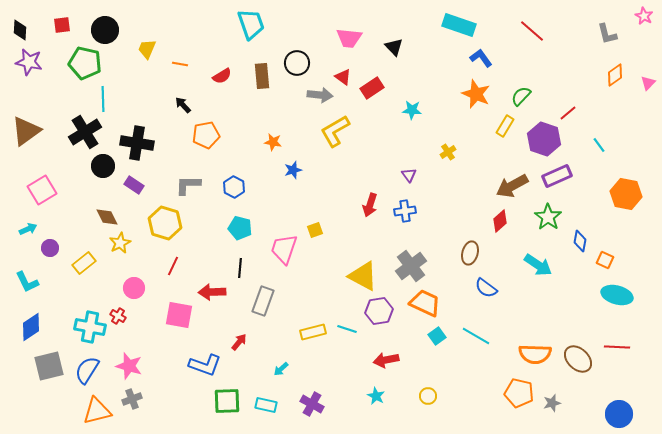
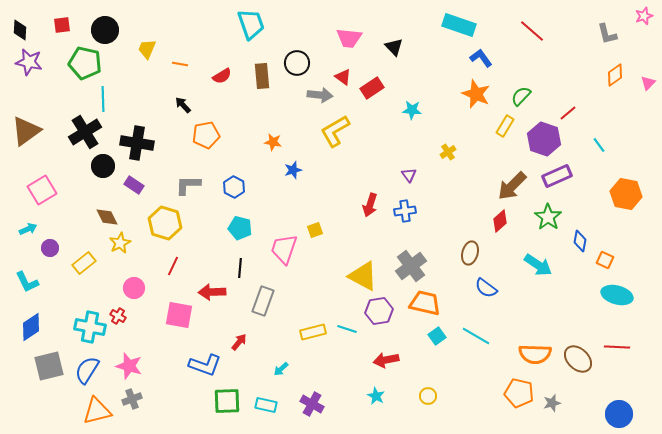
pink star at (644, 16): rotated 24 degrees clockwise
brown arrow at (512, 186): rotated 16 degrees counterclockwise
orange trapezoid at (425, 303): rotated 12 degrees counterclockwise
